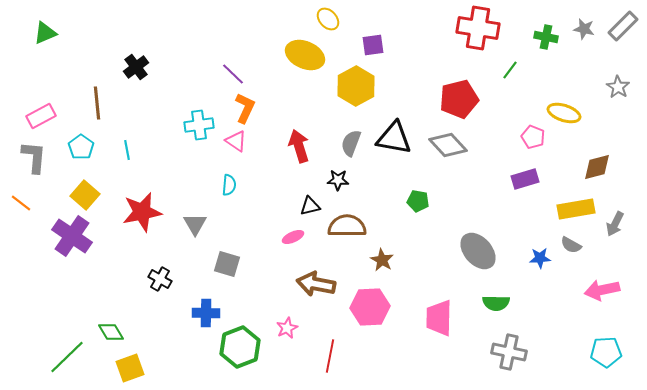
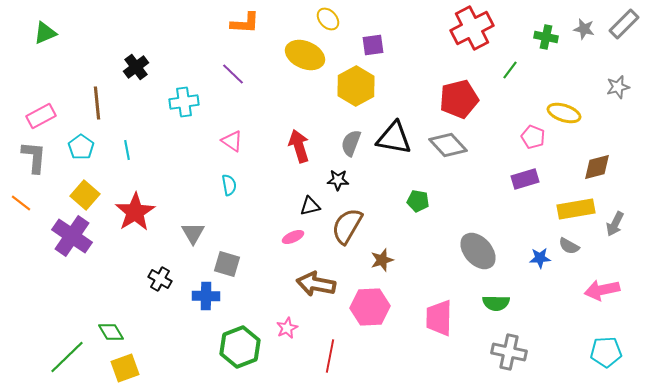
gray rectangle at (623, 26): moved 1 px right, 2 px up
red cross at (478, 28): moved 6 px left; rotated 36 degrees counterclockwise
gray star at (618, 87): rotated 25 degrees clockwise
orange L-shape at (245, 108): moved 85 px up; rotated 68 degrees clockwise
cyan cross at (199, 125): moved 15 px left, 23 px up
pink triangle at (236, 141): moved 4 px left
cyan semicircle at (229, 185): rotated 15 degrees counterclockwise
red star at (142, 212): moved 7 px left; rotated 21 degrees counterclockwise
gray triangle at (195, 224): moved 2 px left, 9 px down
brown semicircle at (347, 226): rotated 60 degrees counterclockwise
gray semicircle at (571, 245): moved 2 px left, 1 px down
brown star at (382, 260): rotated 25 degrees clockwise
blue cross at (206, 313): moved 17 px up
yellow square at (130, 368): moved 5 px left
